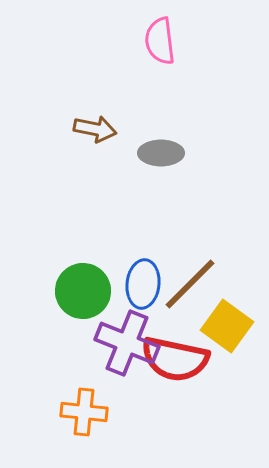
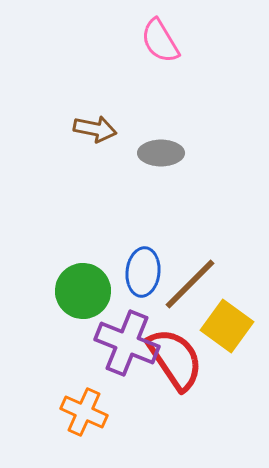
pink semicircle: rotated 24 degrees counterclockwise
blue ellipse: moved 12 px up
red semicircle: rotated 136 degrees counterclockwise
orange cross: rotated 18 degrees clockwise
